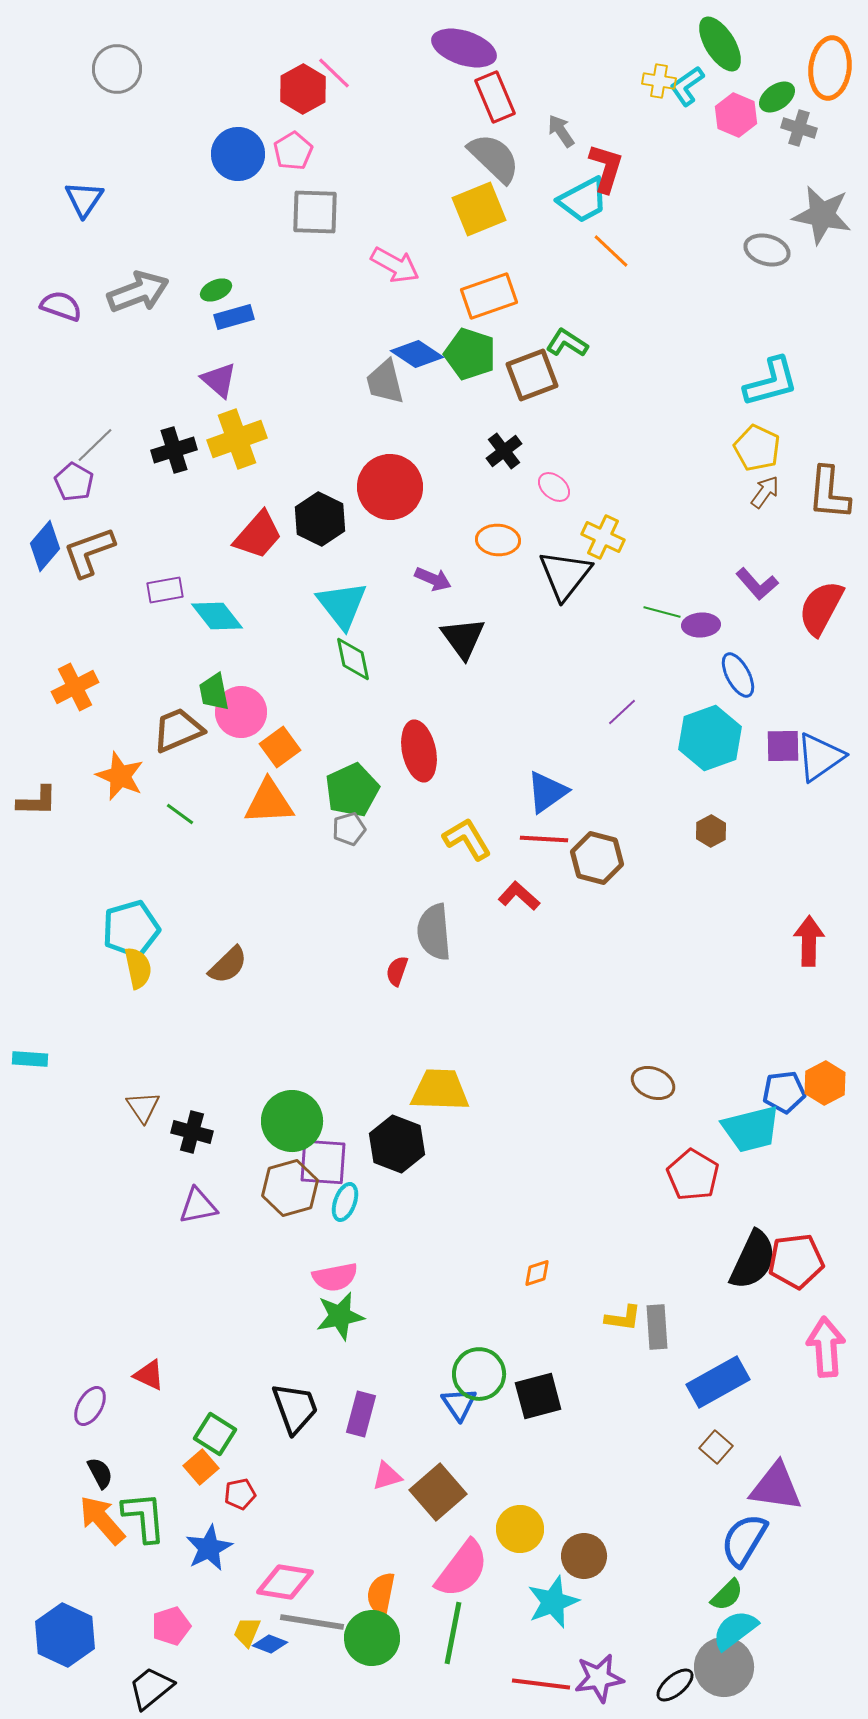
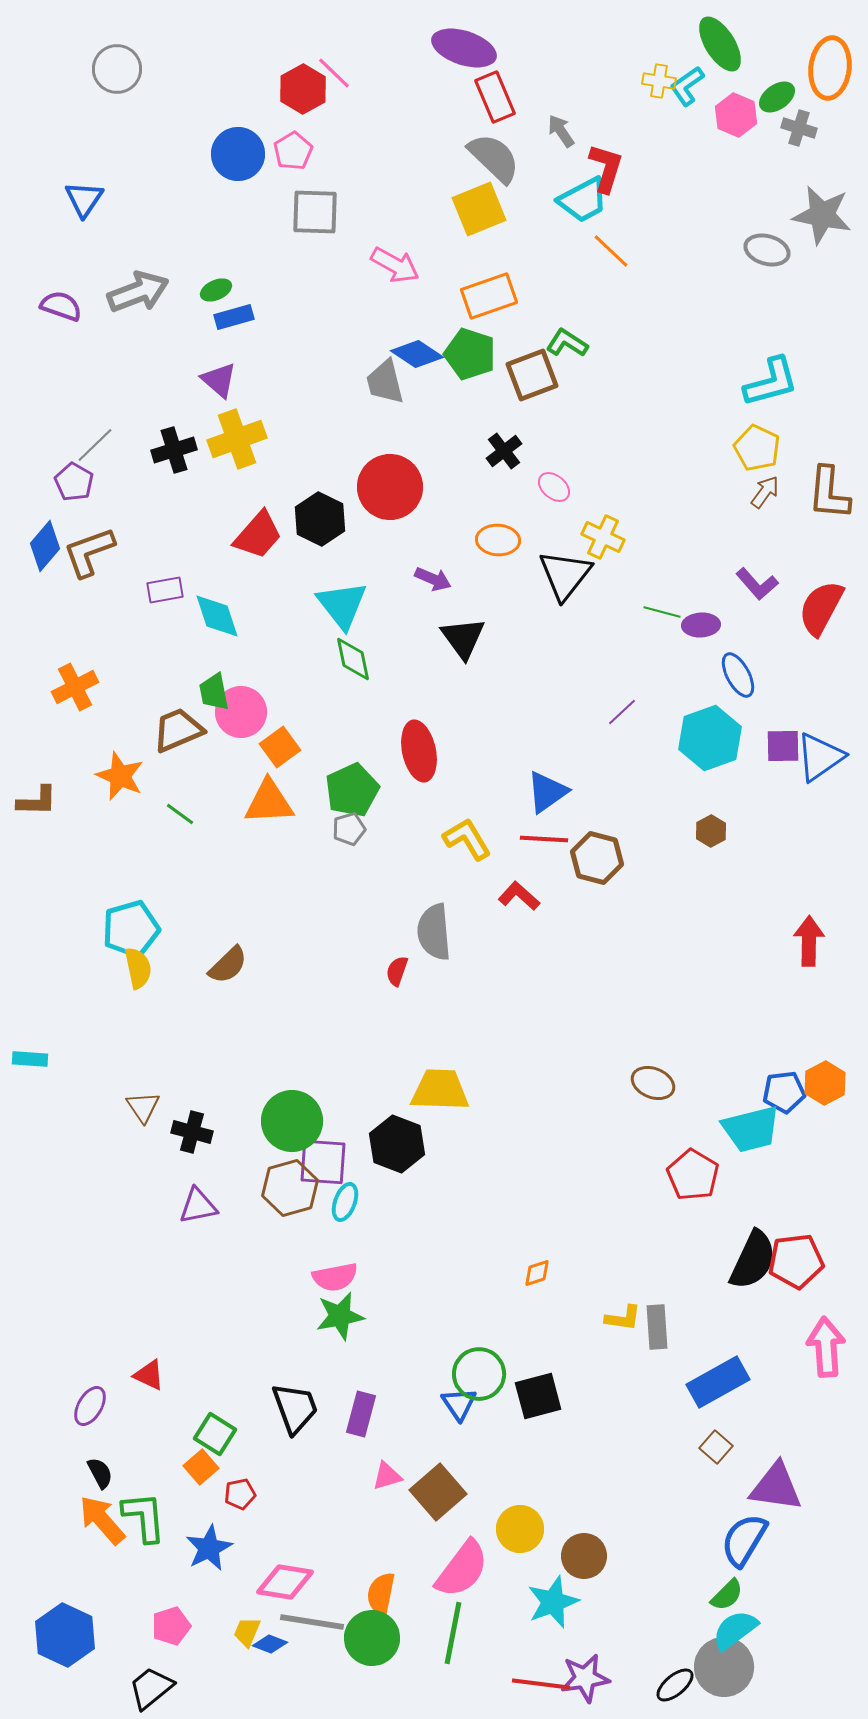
cyan diamond at (217, 616): rotated 20 degrees clockwise
purple star at (599, 1678): moved 14 px left
